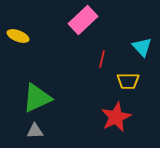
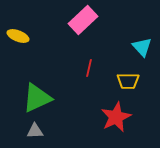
red line: moved 13 px left, 9 px down
